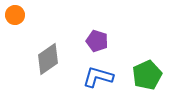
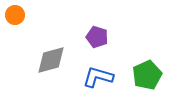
purple pentagon: moved 4 px up
gray diamond: moved 3 px right, 1 px down; rotated 20 degrees clockwise
